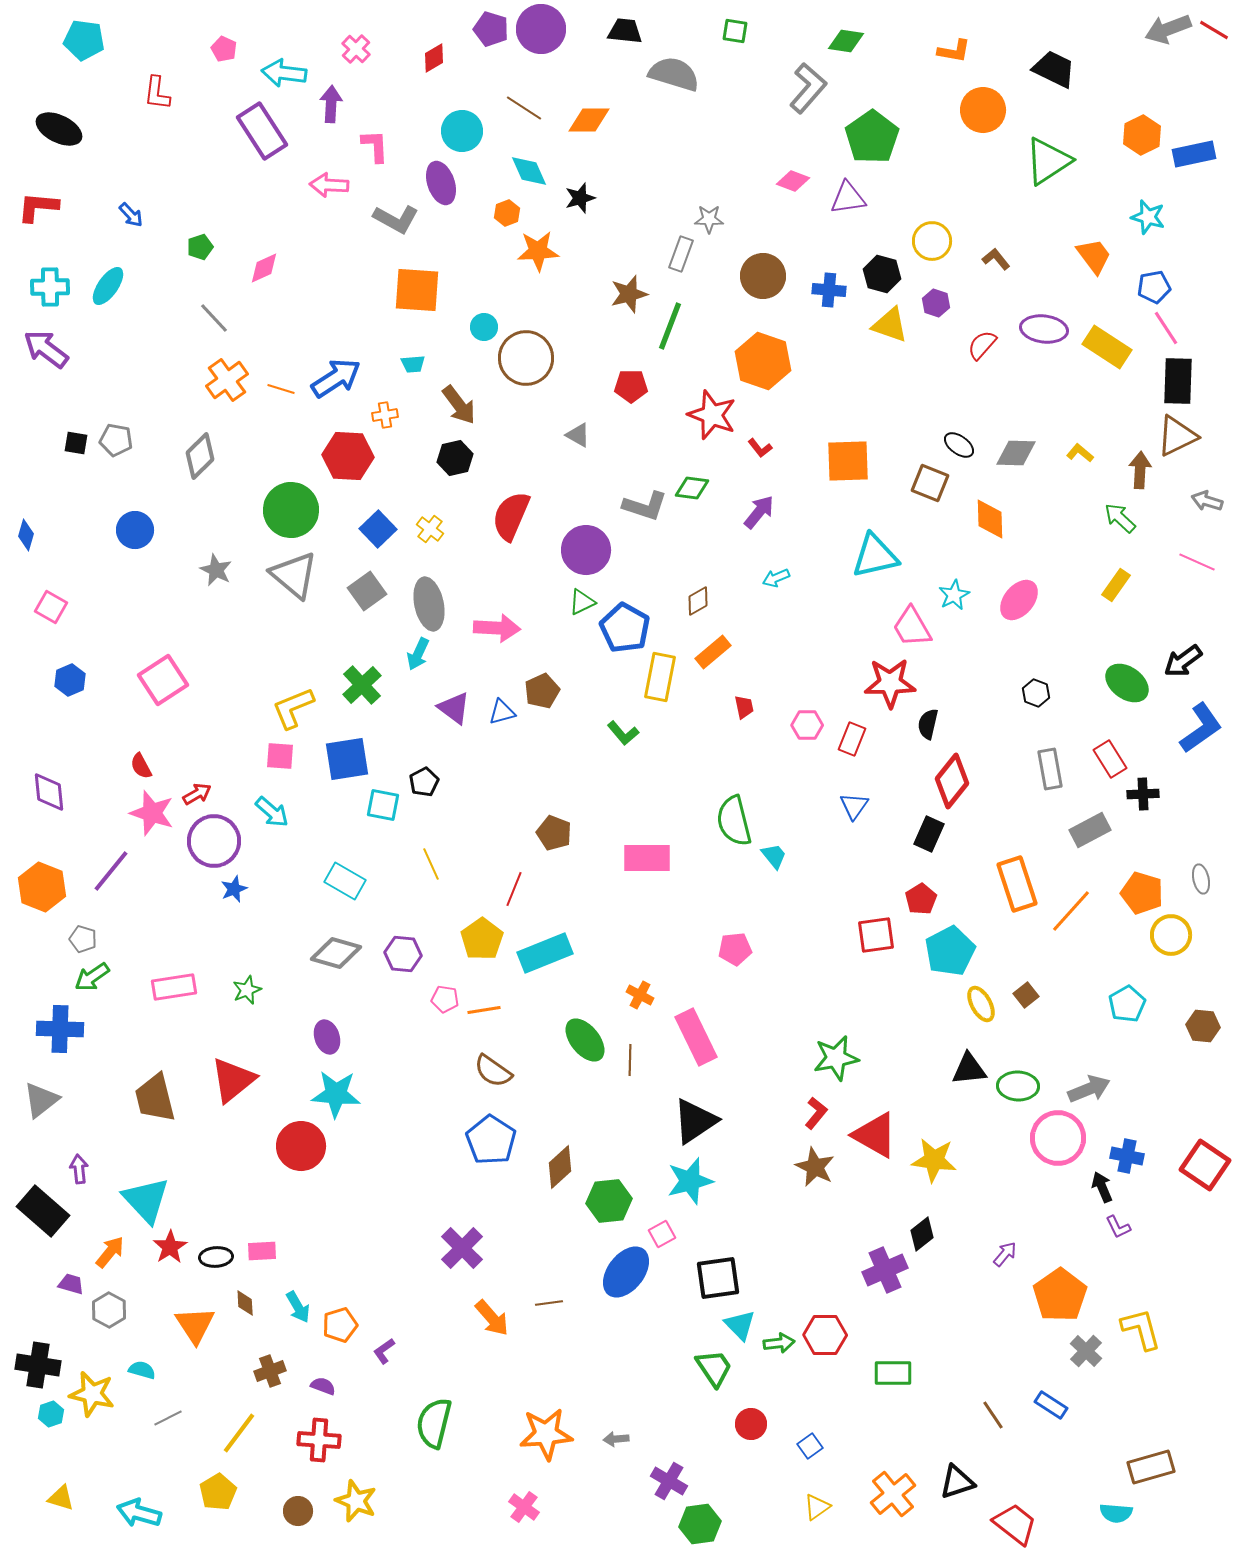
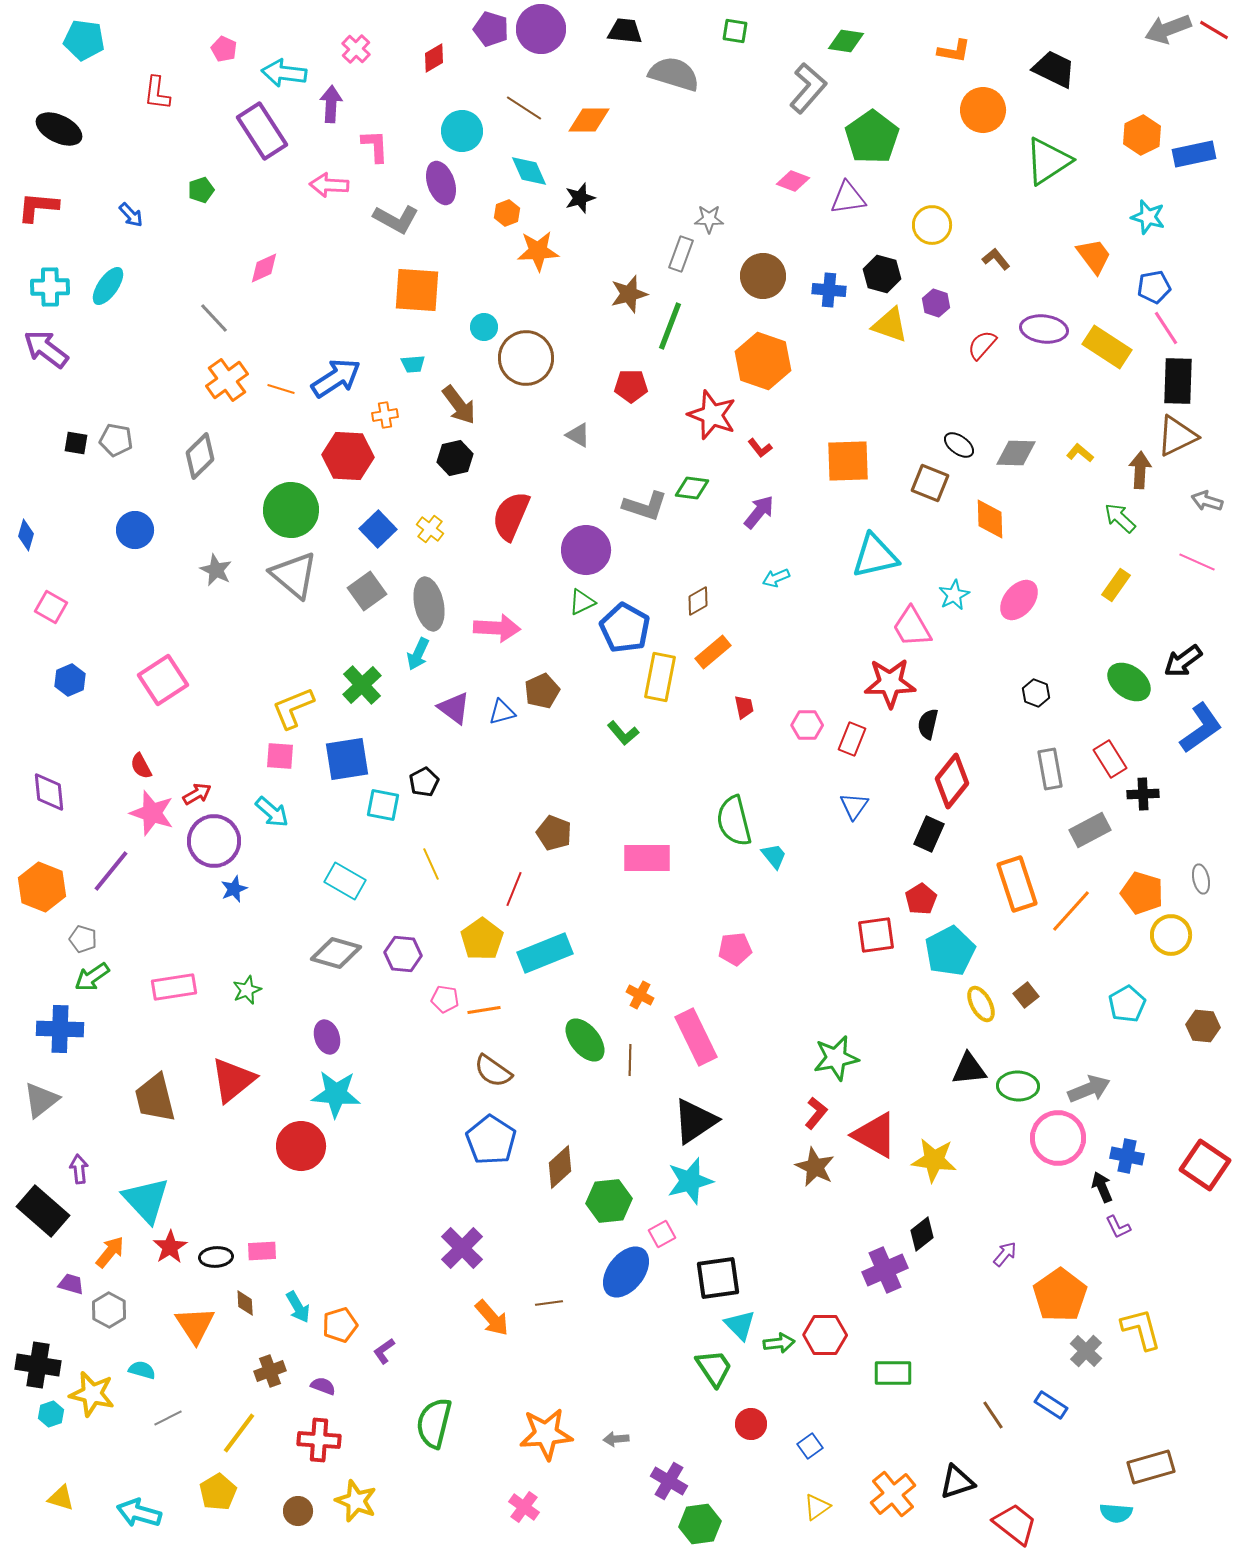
yellow circle at (932, 241): moved 16 px up
green pentagon at (200, 247): moved 1 px right, 57 px up
green ellipse at (1127, 683): moved 2 px right, 1 px up
